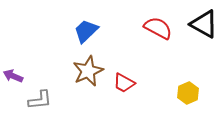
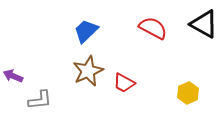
red semicircle: moved 5 px left
